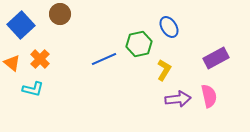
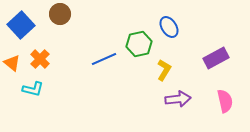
pink semicircle: moved 16 px right, 5 px down
